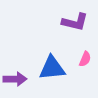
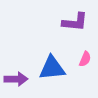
purple L-shape: rotated 8 degrees counterclockwise
purple arrow: moved 1 px right
